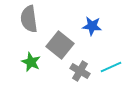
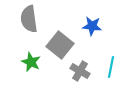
cyan line: rotated 55 degrees counterclockwise
